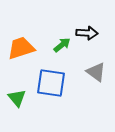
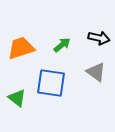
black arrow: moved 12 px right, 5 px down; rotated 10 degrees clockwise
green triangle: rotated 12 degrees counterclockwise
